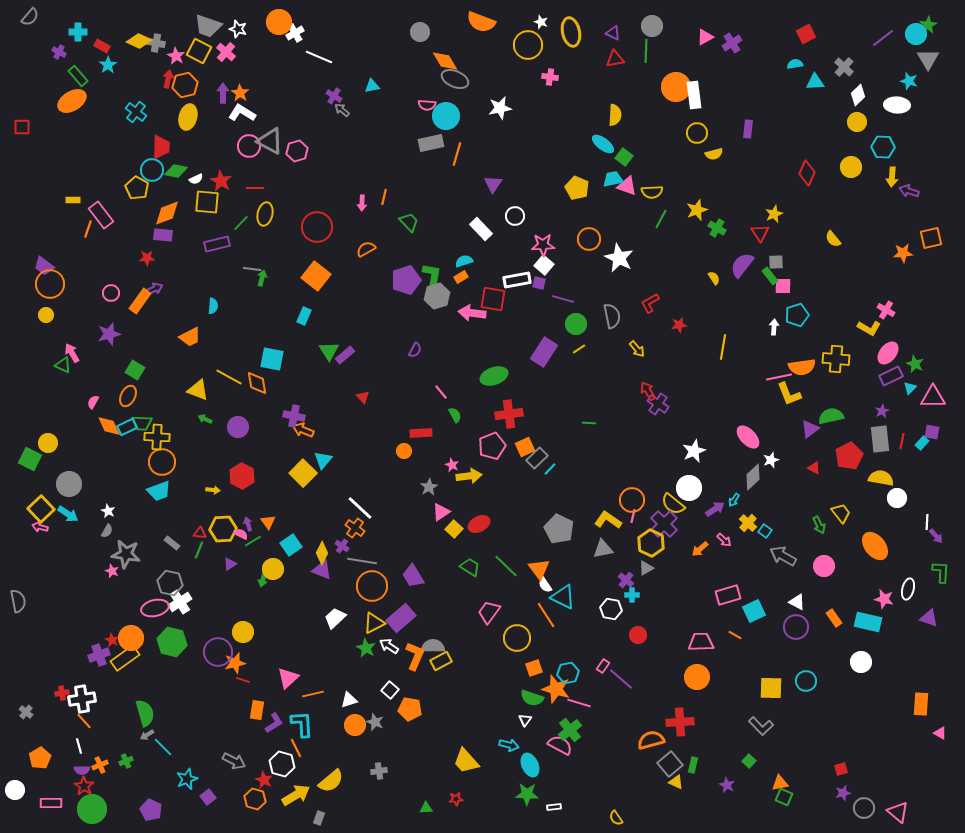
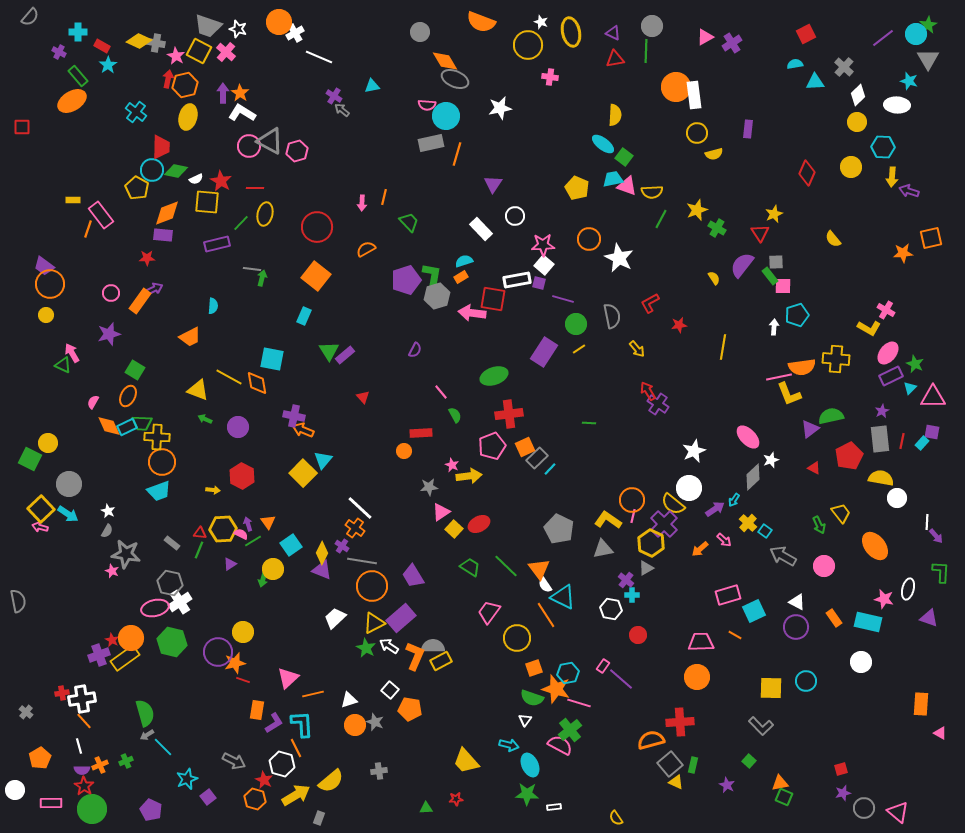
gray star at (429, 487): rotated 24 degrees clockwise
